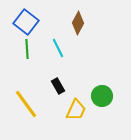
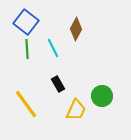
brown diamond: moved 2 px left, 6 px down
cyan line: moved 5 px left
black rectangle: moved 2 px up
